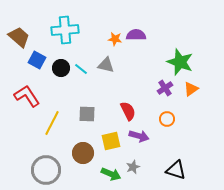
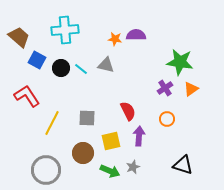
green star: rotated 12 degrees counterclockwise
gray square: moved 4 px down
purple arrow: rotated 102 degrees counterclockwise
black triangle: moved 7 px right, 5 px up
green arrow: moved 1 px left, 3 px up
